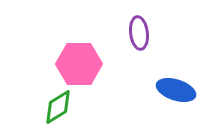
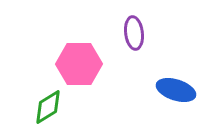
purple ellipse: moved 5 px left
green diamond: moved 10 px left
